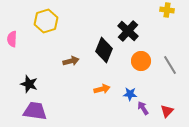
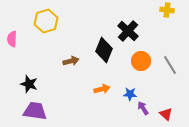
red triangle: moved 1 px left, 3 px down; rotated 32 degrees counterclockwise
